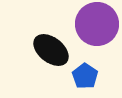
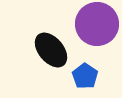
black ellipse: rotated 12 degrees clockwise
